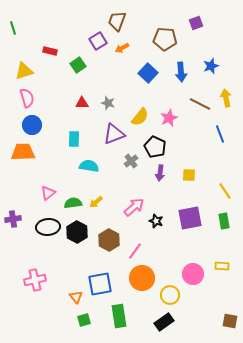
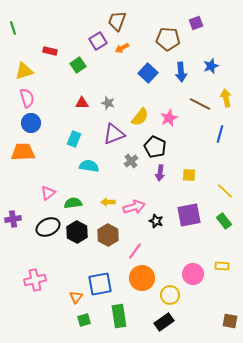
brown pentagon at (165, 39): moved 3 px right
blue circle at (32, 125): moved 1 px left, 2 px up
blue line at (220, 134): rotated 36 degrees clockwise
cyan rectangle at (74, 139): rotated 21 degrees clockwise
yellow line at (225, 191): rotated 12 degrees counterclockwise
yellow arrow at (96, 202): moved 12 px right; rotated 40 degrees clockwise
pink arrow at (134, 207): rotated 25 degrees clockwise
purple square at (190, 218): moved 1 px left, 3 px up
green rectangle at (224, 221): rotated 28 degrees counterclockwise
black ellipse at (48, 227): rotated 20 degrees counterclockwise
brown hexagon at (109, 240): moved 1 px left, 5 px up
orange triangle at (76, 297): rotated 16 degrees clockwise
